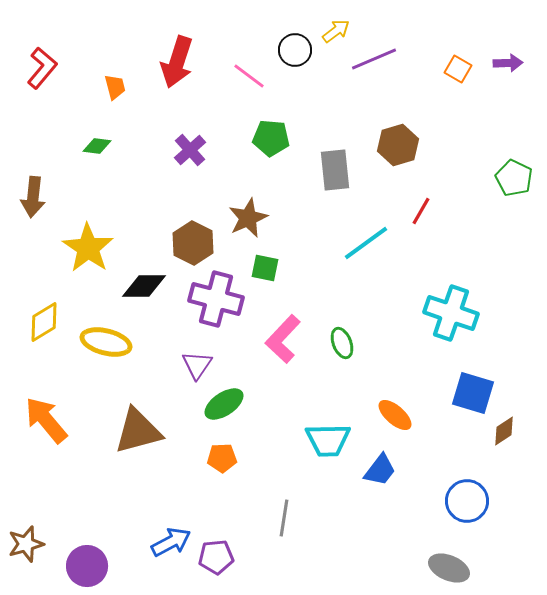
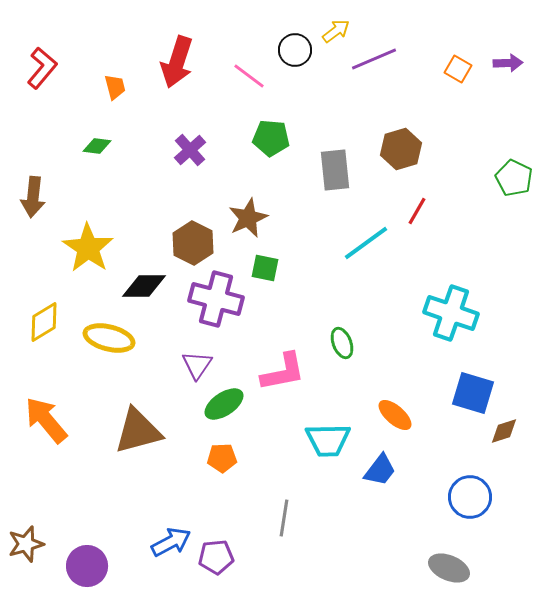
brown hexagon at (398, 145): moved 3 px right, 4 px down
red line at (421, 211): moved 4 px left
pink L-shape at (283, 339): moved 33 px down; rotated 144 degrees counterclockwise
yellow ellipse at (106, 342): moved 3 px right, 4 px up
brown diamond at (504, 431): rotated 16 degrees clockwise
blue circle at (467, 501): moved 3 px right, 4 px up
